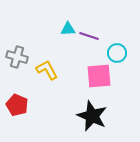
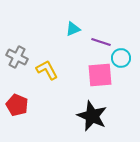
cyan triangle: moved 5 px right; rotated 21 degrees counterclockwise
purple line: moved 12 px right, 6 px down
cyan circle: moved 4 px right, 5 px down
gray cross: rotated 10 degrees clockwise
pink square: moved 1 px right, 1 px up
